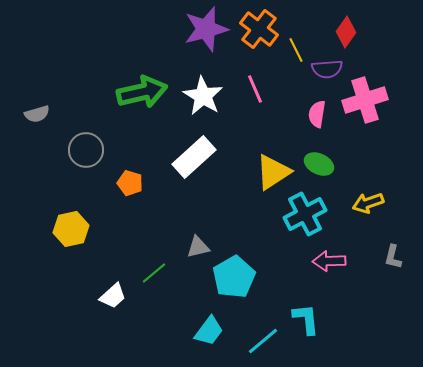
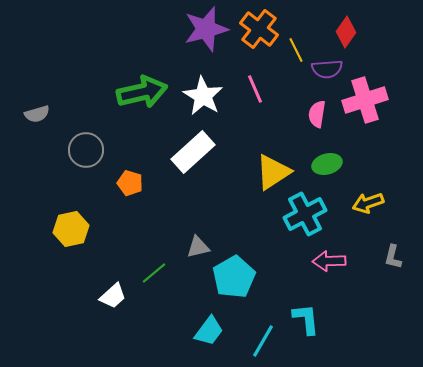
white rectangle: moved 1 px left, 5 px up
green ellipse: moved 8 px right; rotated 40 degrees counterclockwise
cyan line: rotated 20 degrees counterclockwise
